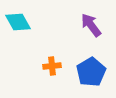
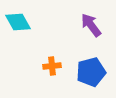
blue pentagon: rotated 16 degrees clockwise
